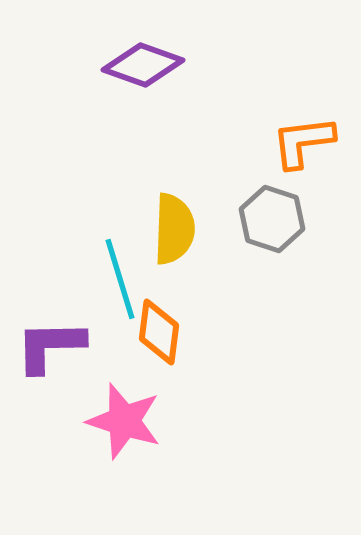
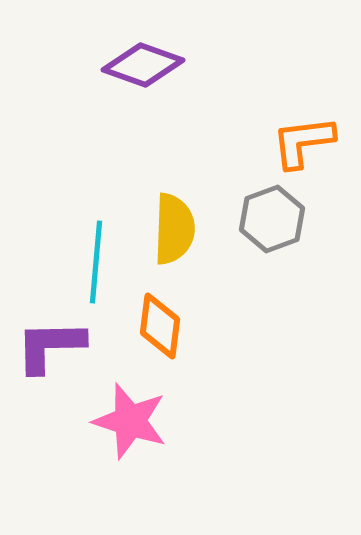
gray hexagon: rotated 22 degrees clockwise
cyan line: moved 24 px left, 17 px up; rotated 22 degrees clockwise
orange diamond: moved 1 px right, 6 px up
pink star: moved 6 px right
